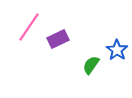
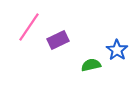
purple rectangle: moved 1 px down
green semicircle: rotated 42 degrees clockwise
